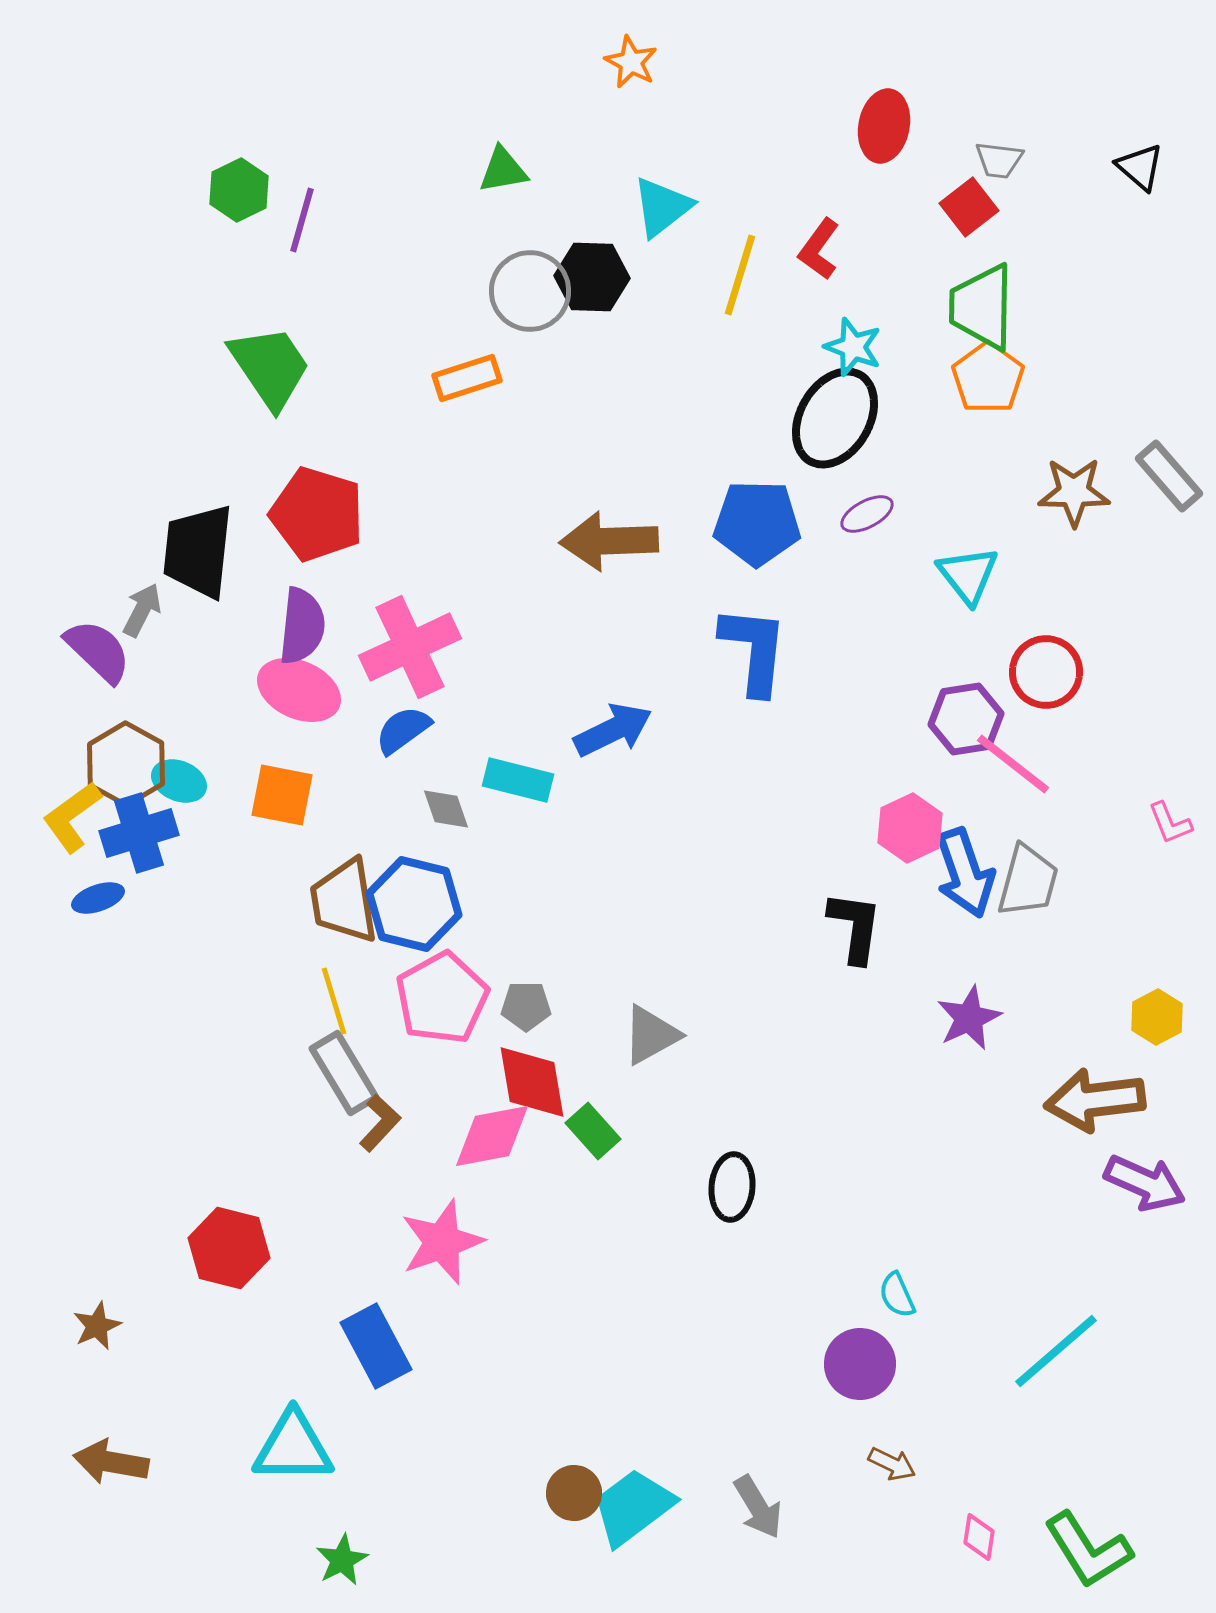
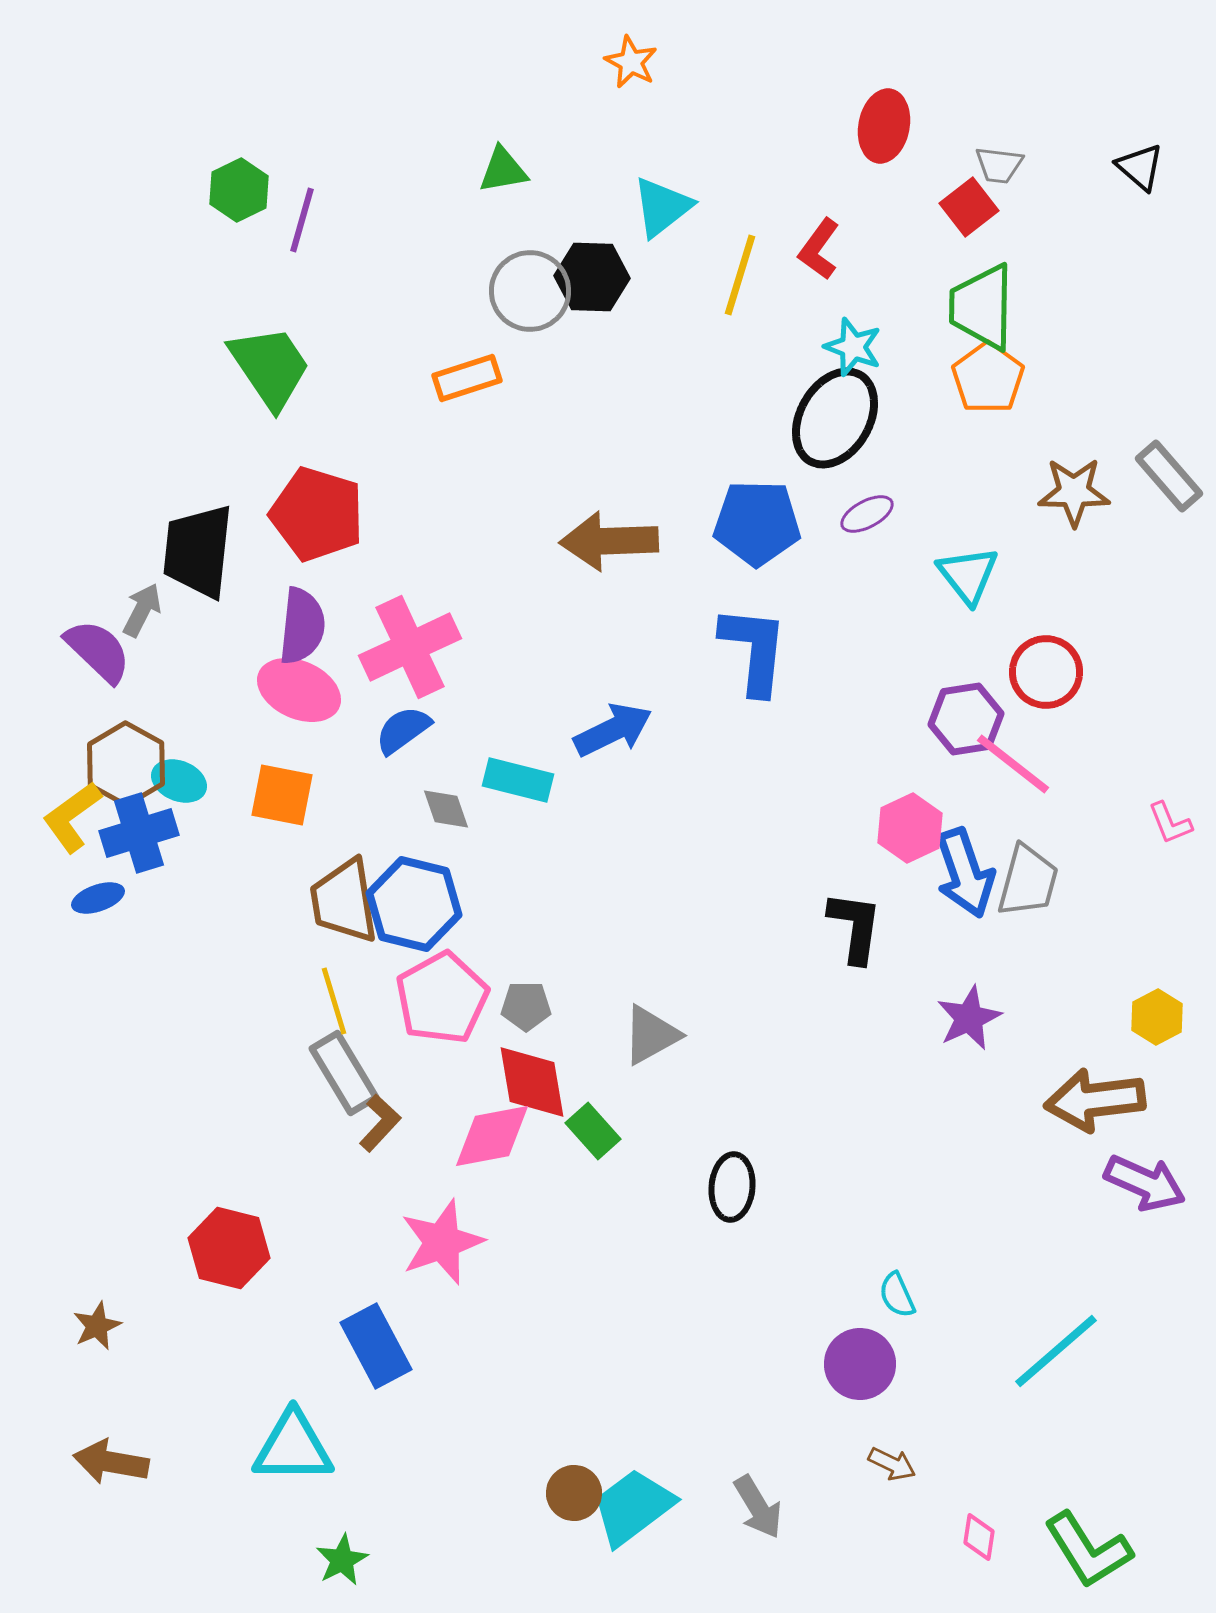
gray trapezoid at (999, 160): moved 5 px down
